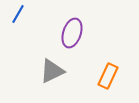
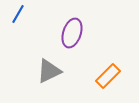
gray triangle: moved 3 px left
orange rectangle: rotated 20 degrees clockwise
